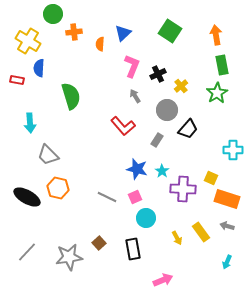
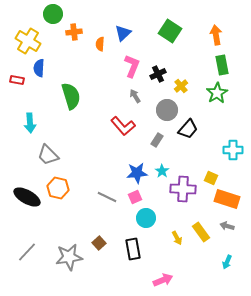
blue star at (137, 169): moved 4 px down; rotated 20 degrees counterclockwise
